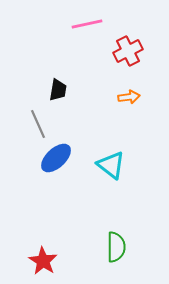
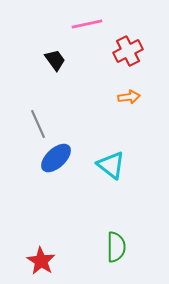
black trapezoid: moved 3 px left, 30 px up; rotated 45 degrees counterclockwise
red star: moved 2 px left
